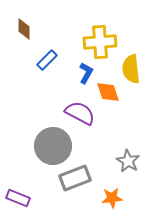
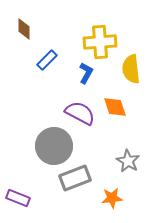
orange diamond: moved 7 px right, 15 px down
gray circle: moved 1 px right
